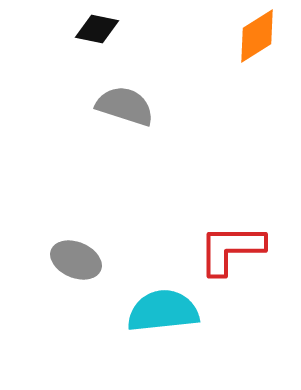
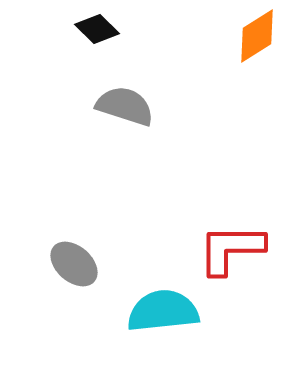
black diamond: rotated 33 degrees clockwise
gray ellipse: moved 2 px left, 4 px down; rotated 18 degrees clockwise
